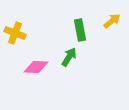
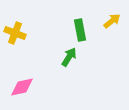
pink diamond: moved 14 px left, 20 px down; rotated 15 degrees counterclockwise
